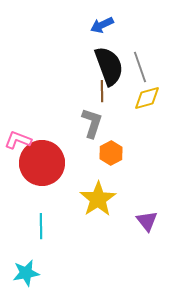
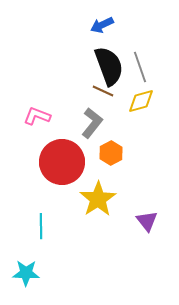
brown line: moved 1 px right; rotated 65 degrees counterclockwise
yellow diamond: moved 6 px left, 3 px down
gray L-shape: rotated 20 degrees clockwise
pink L-shape: moved 19 px right, 24 px up
red circle: moved 20 px right, 1 px up
cyan star: rotated 12 degrees clockwise
